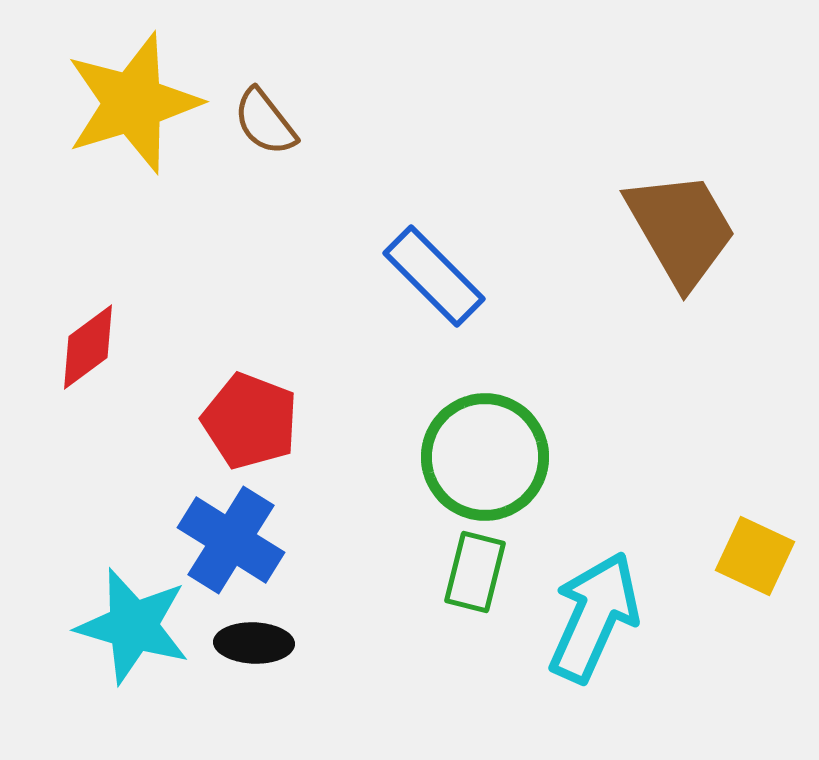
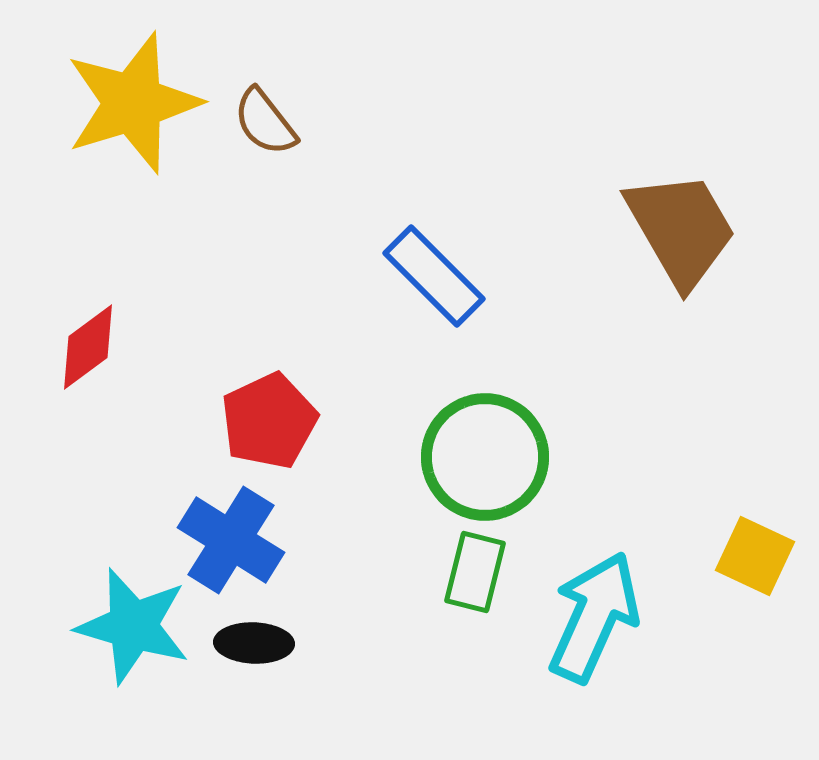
red pentagon: moved 19 px right; rotated 26 degrees clockwise
